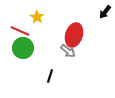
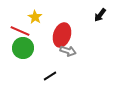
black arrow: moved 5 px left, 3 px down
yellow star: moved 2 px left
red ellipse: moved 12 px left
gray arrow: rotated 21 degrees counterclockwise
black line: rotated 40 degrees clockwise
